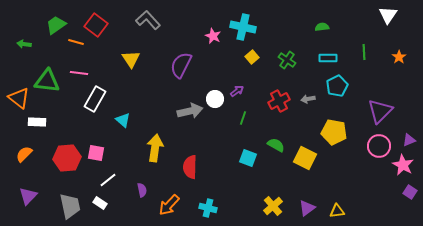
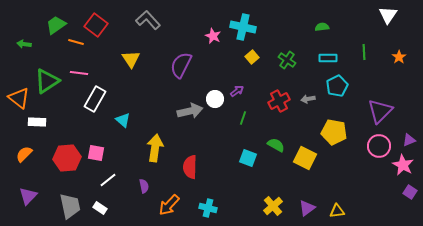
green triangle at (47, 81): rotated 40 degrees counterclockwise
purple semicircle at (142, 190): moved 2 px right, 4 px up
white rectangle at (100, 203): moved 5 px down
